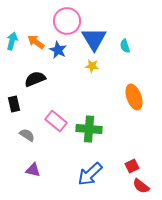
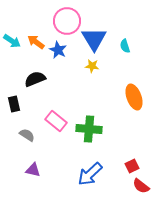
cyan arrow: rotated 108 degrees clockwise
